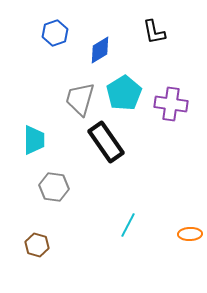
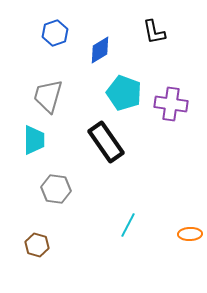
cyan pentagon: rotated 20 degrees counterclockwise
gray trapezoid: moved 32 px left, 3 px up
gray hexagon: moved 2 px right, 2 px down
